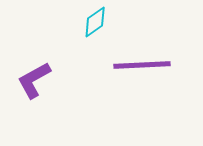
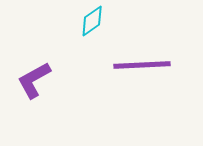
cyan diamond: moved 3 px left, 1 px up
